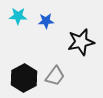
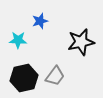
cyan star: moved 24 px down
blue star: moved 6 px left; rotated 14 degrees counterclockwise
black hexagon: rotated 16 degrees clockwise
